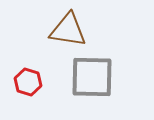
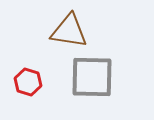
brown triangle: moved 1 px right, 1 px down
